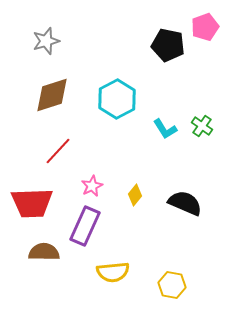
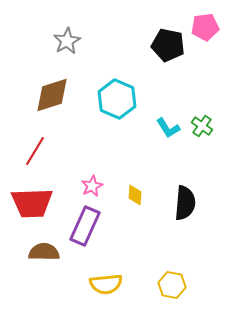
pink pentagon: rotated 12 degrees clockwise
gray star: moved 21 px right; rotated 12 degrees counterclockwise
cyan hexagon: rotated 9 degrees counterclockwise
cyan L-shape: moved 3 px right, 1 px up
red line: moved 23 px left; rotated 12 degrees counterclockwise
yellow diamond: rotated 35 degrees counterclockwise
black semicircle: rotated 72 degrees clockwise
yellow semicircle: moved 7 px left, 12 px down
